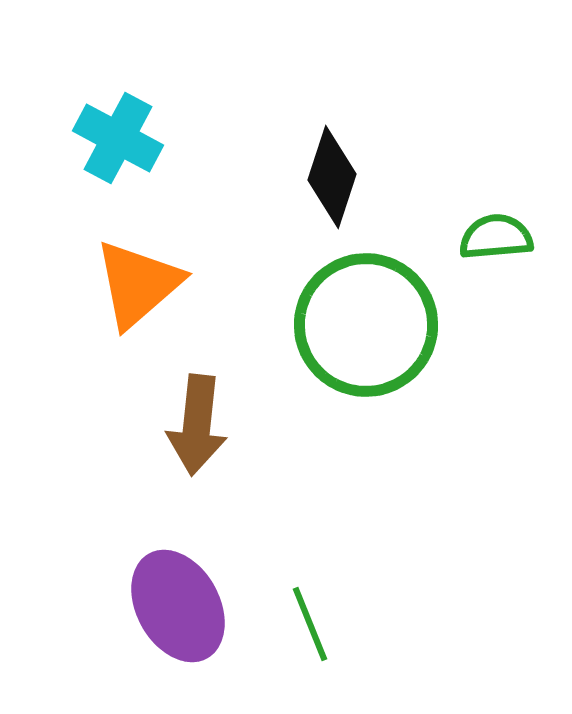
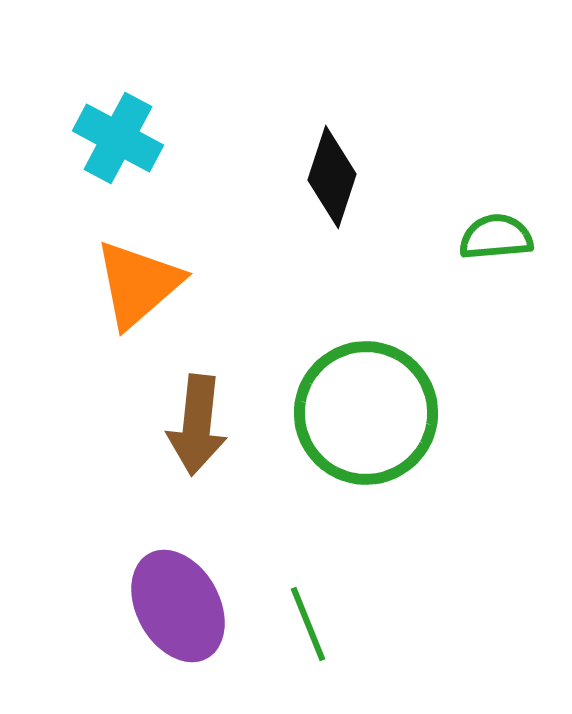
green circle: moved 88 px down
green line: moved 2 px left
